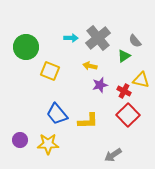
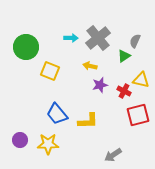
gray semicircle: rotated 64 degrees clockwise
red square: moved 10 px right; rotated 30 degrees clockwise
